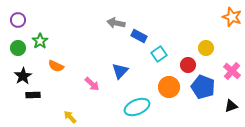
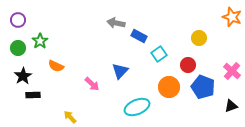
yellow circle: moved 7 px left, 10 px up
